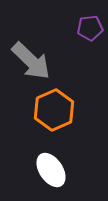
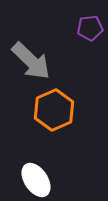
white ellipse: moved 15 px left, 10 px down
